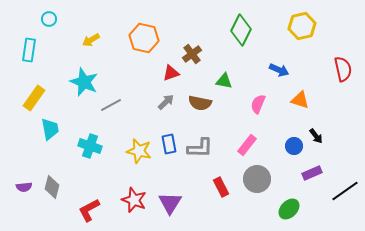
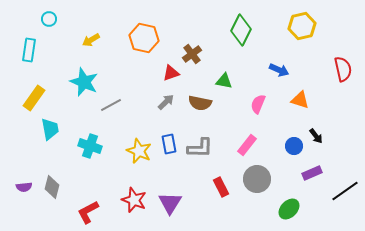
yellow star: rotated 10 degrees clockwise
red L-shape: moved 1 px left, 2 px down
